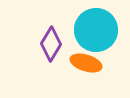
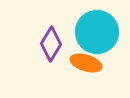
cyan circle: moved 1 px right, 2 px down
